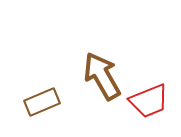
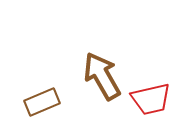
red trapezoid: moved 2 px right, 2 px up; rotated 9 degrees clockwise
